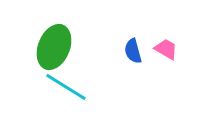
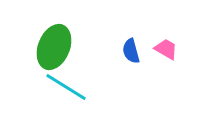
blue semicircle: moved 2 px left
